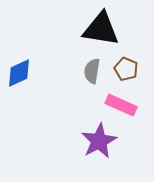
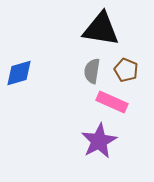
brown pentagon: moved 1 px down
blue diamond: rotated 8 degrees clockwise
pink rectangle: moved 9 px left, 3 px up
